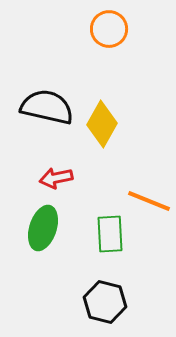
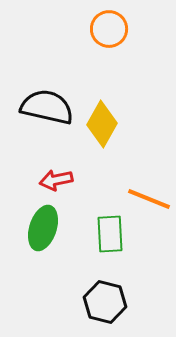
red arrow: moved 2 px down
orange line: moved 2 px up
